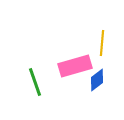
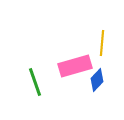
blue diamond: rotated 10 degrees counterclockwise
